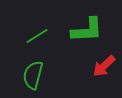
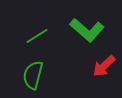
green L-shape: rotated 44 degrees clockwise
